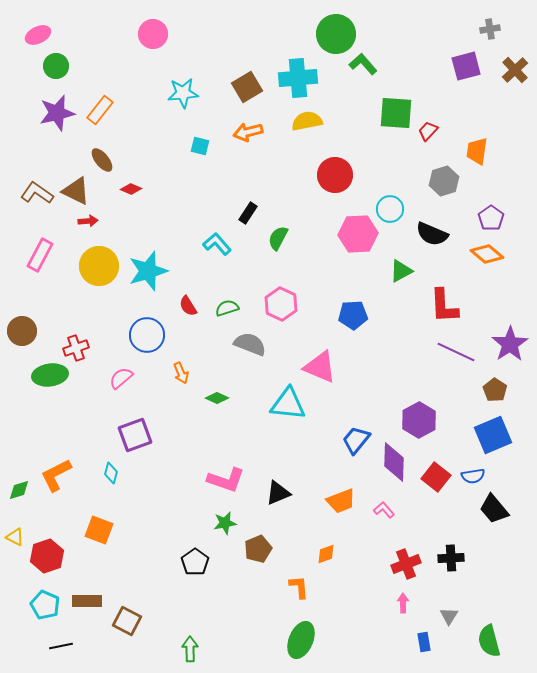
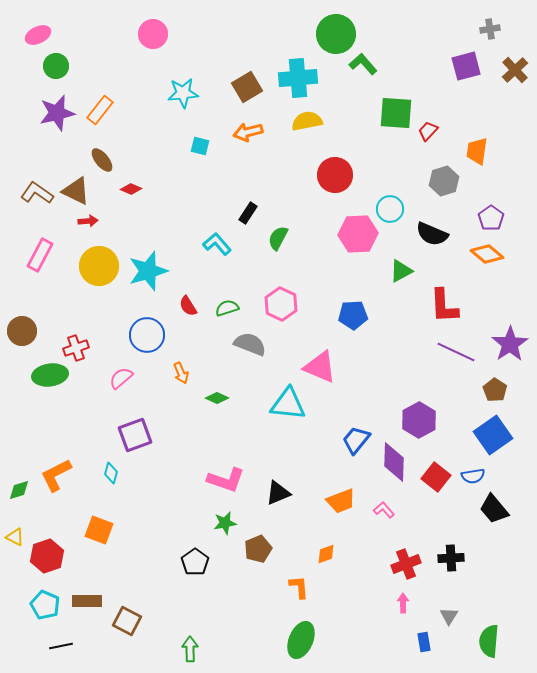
blue square at (493, 435): rotated 12 degrees counterclockwise
green semicircle at (489, 641): rotated 20 degrees clockwise
